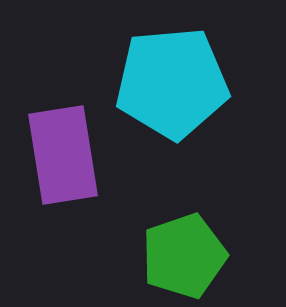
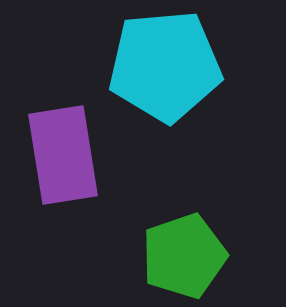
cyan pentagon: moved 7 px left, 17 px up
